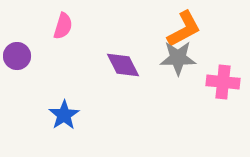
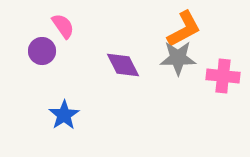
pink semicircle: rotated 52 degrees counterclockwise
purple circle: moved 25 px right, 5 px up
pink cross: moved 6 px up
